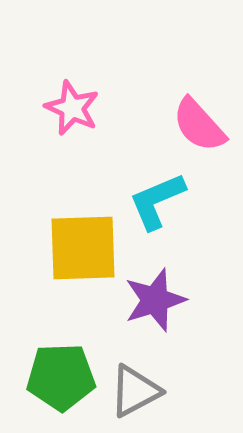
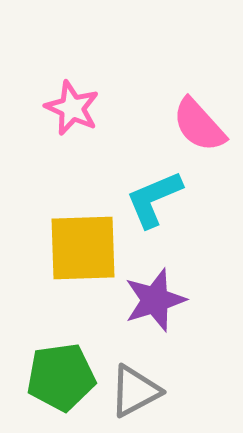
cyan L-shape: moved 3 px left, 2 px up
green pentagon: rotated 6 degrees counterclockwise
